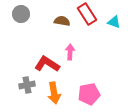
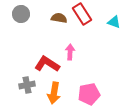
red rectangle: moved 5 px left
brown semicircle: moved 3 px left, 3 px up
orange arrow: rotated 20 degrees clockwise
